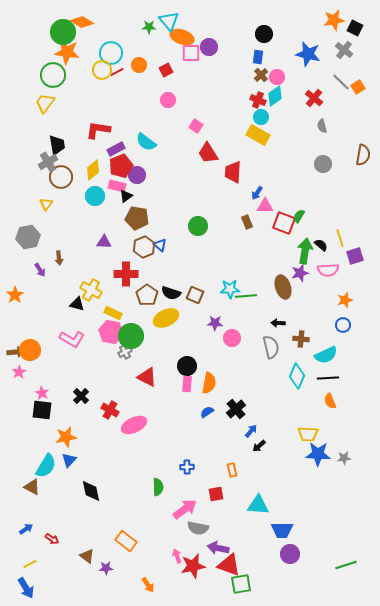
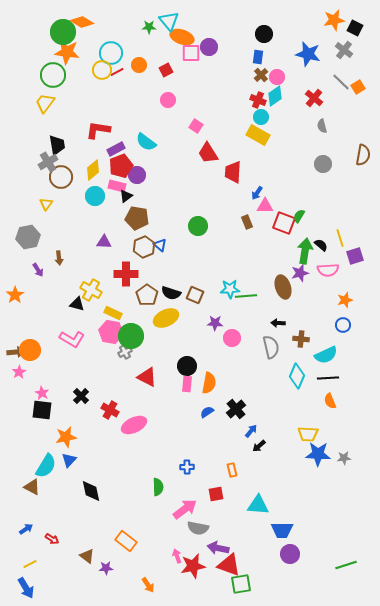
purple arrow at (40, 270): moved 2 px left
